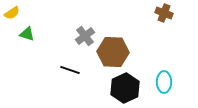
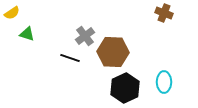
black line: moved 12 px up
